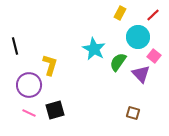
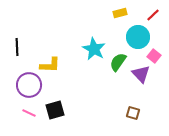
yellow rectangle: rotated 48 degrees clockwise
black line: moved 2 px right, 1 px down; rotated 12 degrees clockwise
yellow L-shape: rotated 75 degrees clockwise
